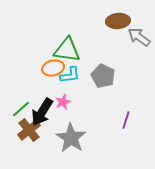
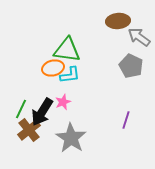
gray pentagon: moved 28 px right, 10 px up
green line: rotated 24 degrees counterclockwise
